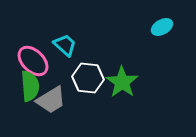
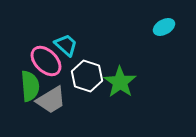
cyan ellipse: moved 2 px right
cyan trapezoid: moved 1 px right
pink ellipse: moved 13 px right
white hexagon: moved 1 px left, 2 px up; rotated 12 degrees clockwise
green star: moved 2 px left
